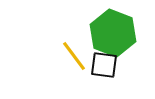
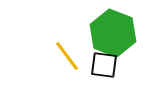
yellow line: moved 7 px left
